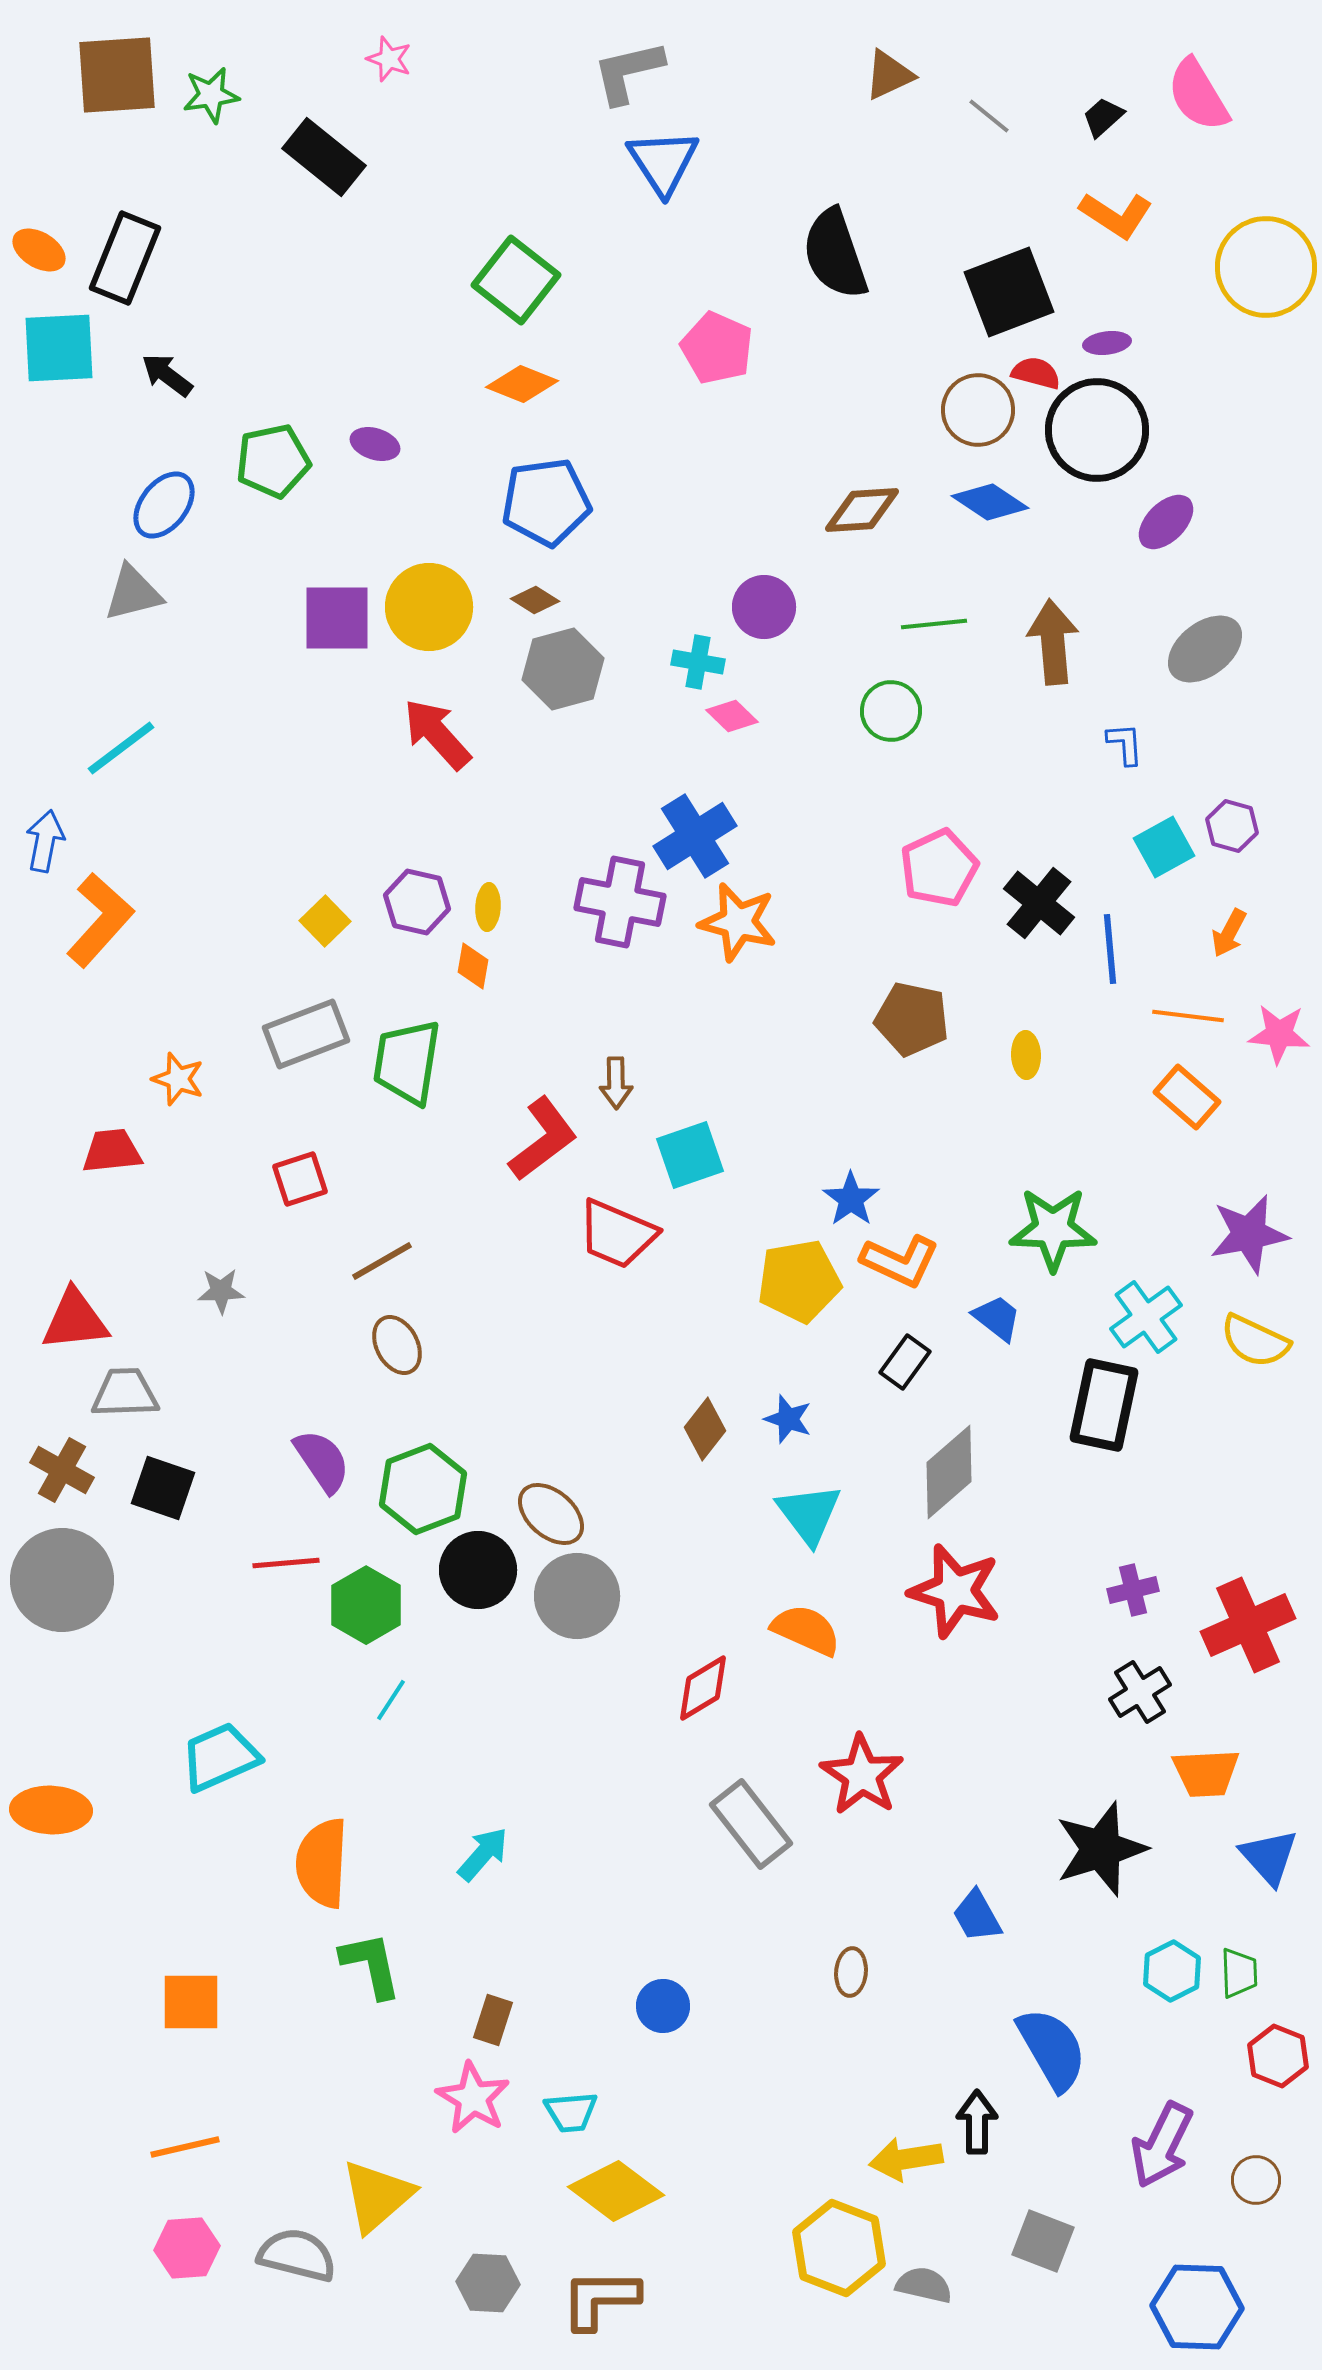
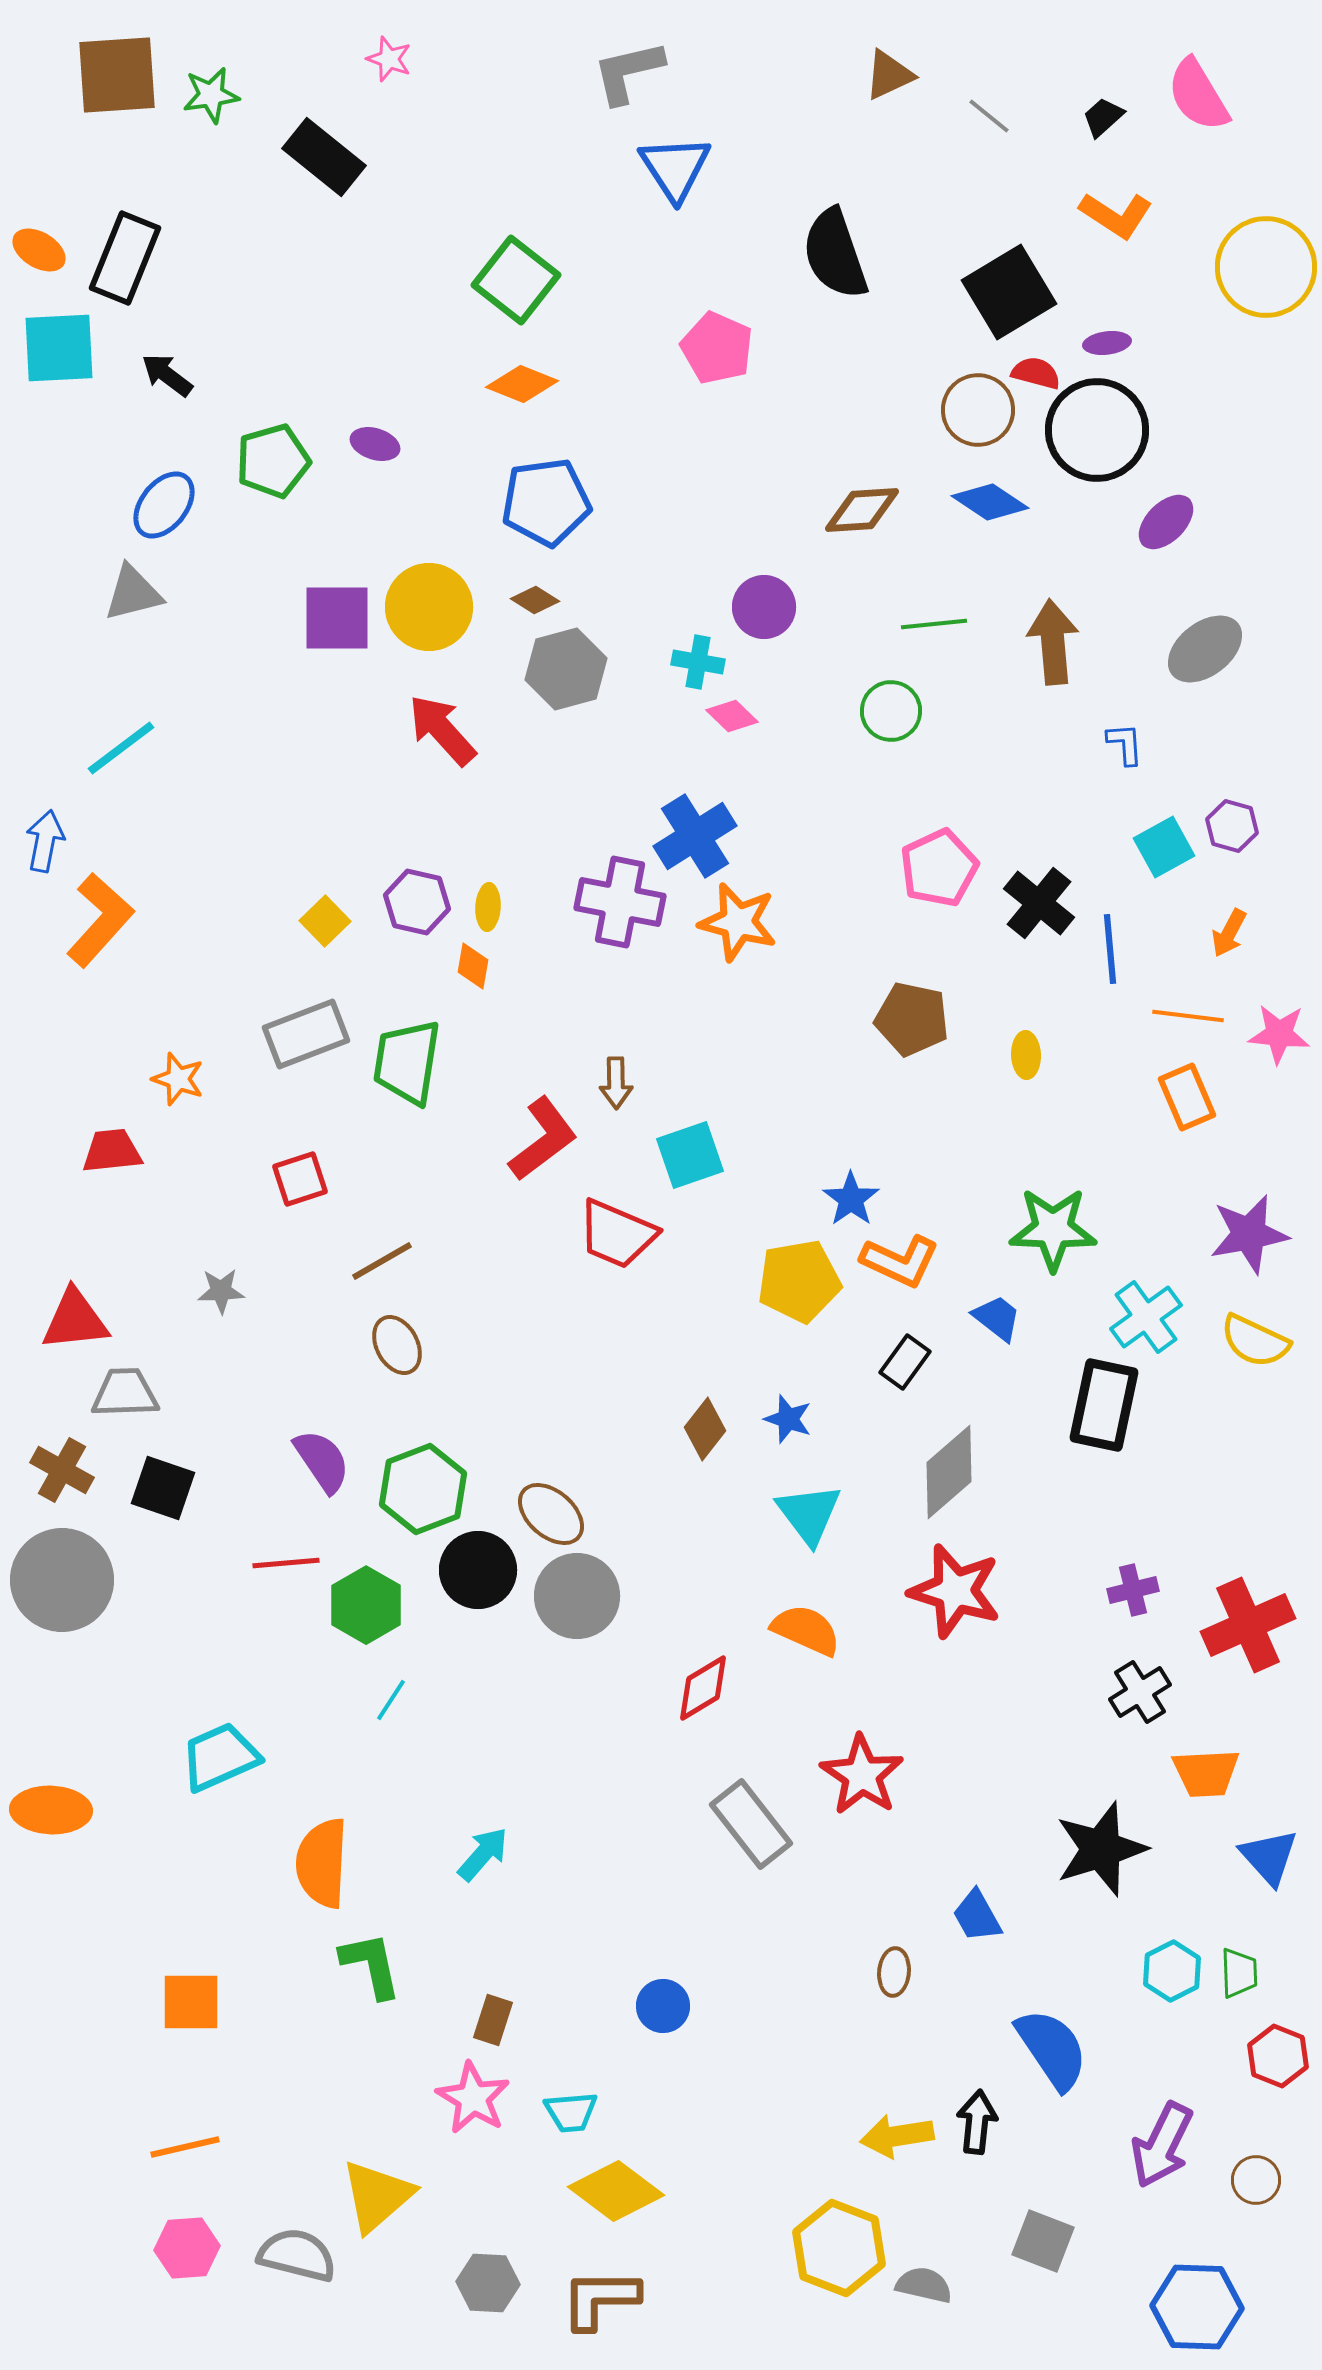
blue triangle at (663, 162): moved 12 px right, 6 px down
black square at (1009, 292): rotated 10 degrees counterclockwise
green pentagon at (273, 461): rotated 4 degrees counterclockwise
gray hexagon at (563, 669): moved 3 px right
red arrow at (437, 734): moved 5 px right, 4 px up
orange rectangle at (1187, 1097): rotated 26 degrees clockwise
brown ellipse at (851, 1972): moved 43 px right
blue semicircle at (1052, 2049): rotated 4 degrees counterclockwise
black arrow at (977, 2122): rotated 6 degrees clockwise
yellow arrow at (906, 2159): moved 9 px left, 23 px up
